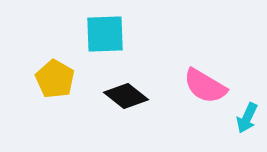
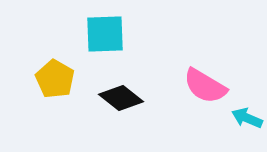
black diamond: moved 5 px left, 2 px down
cyan arrow: rotated 88 degrees clockwise
